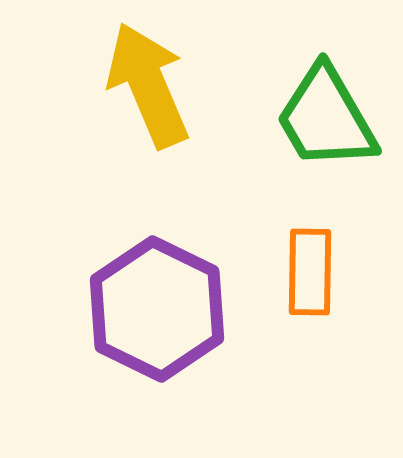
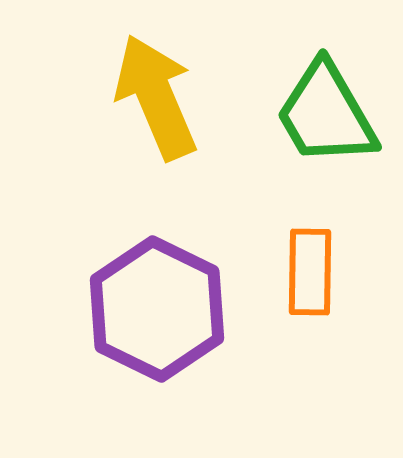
yellow arrow: moved 8 px right, 12 px down
green trapezoid: moved 4 px up
